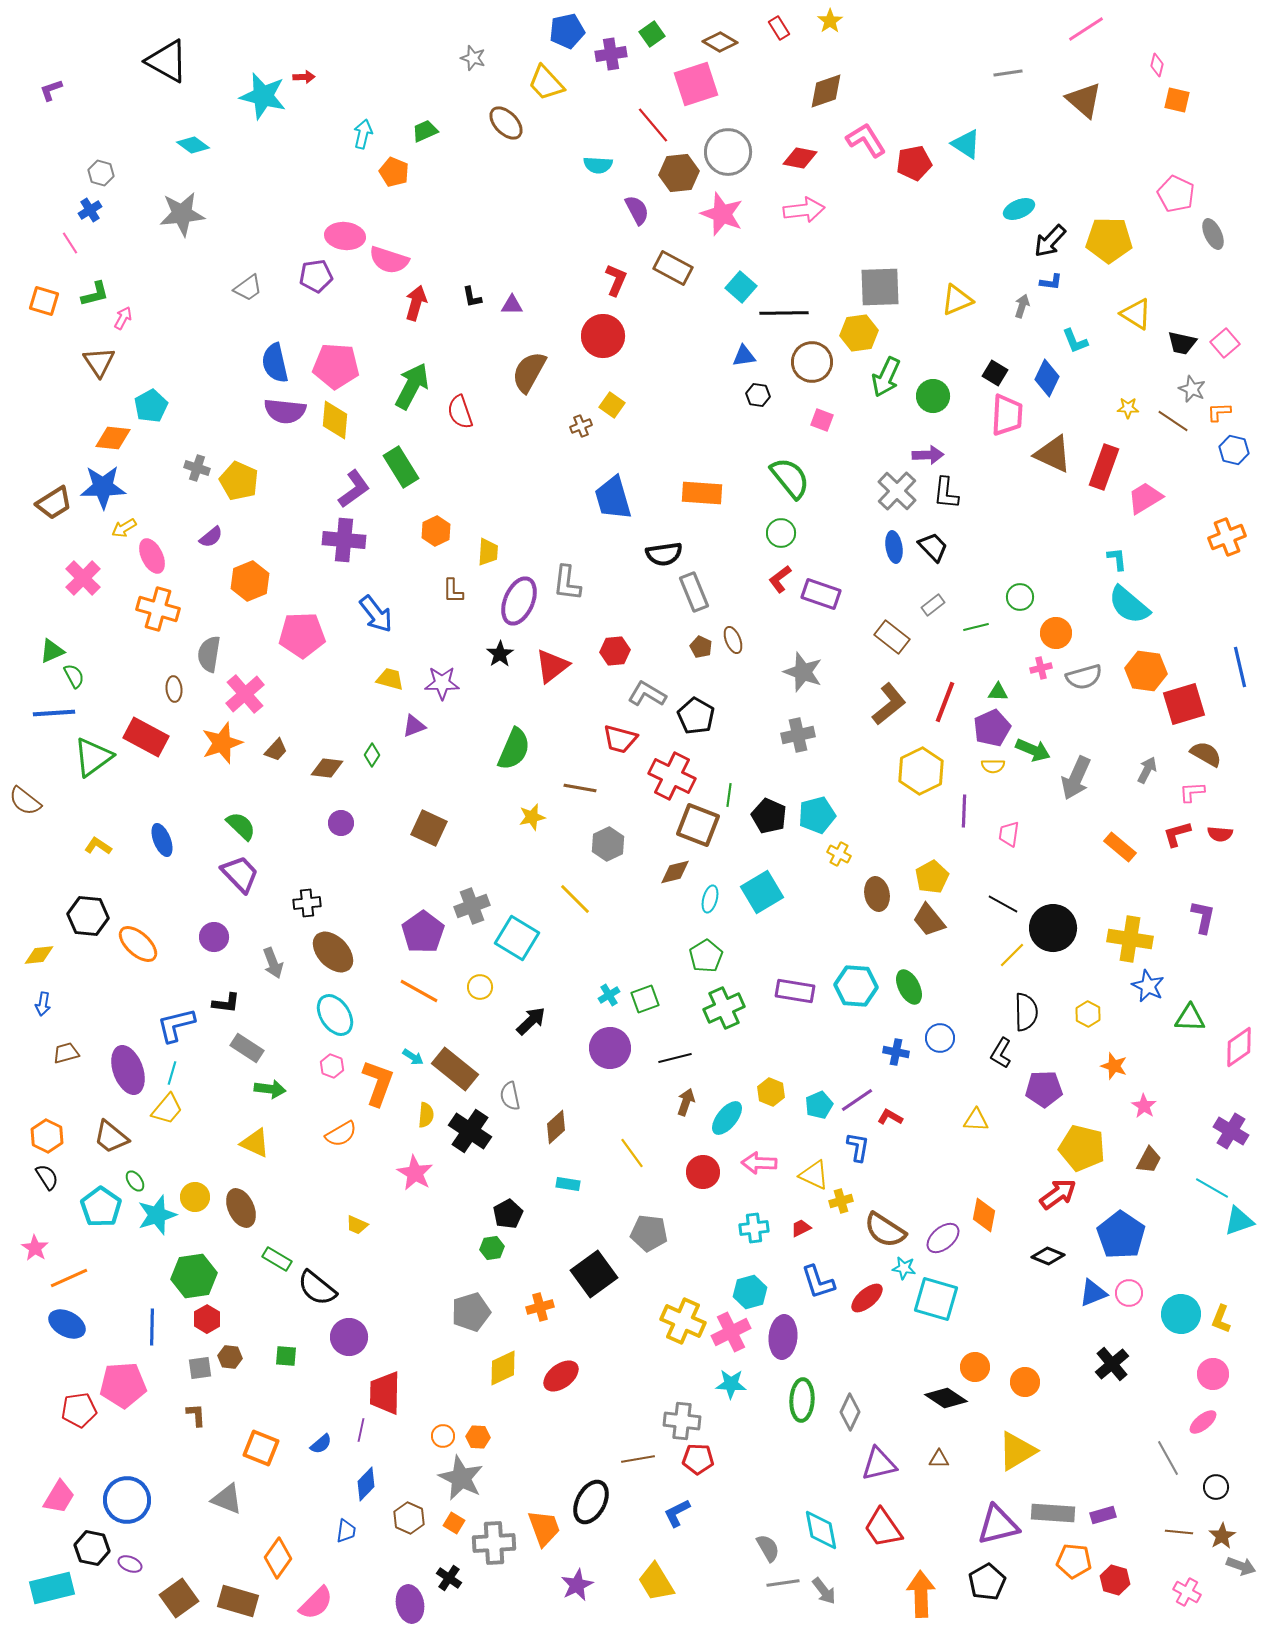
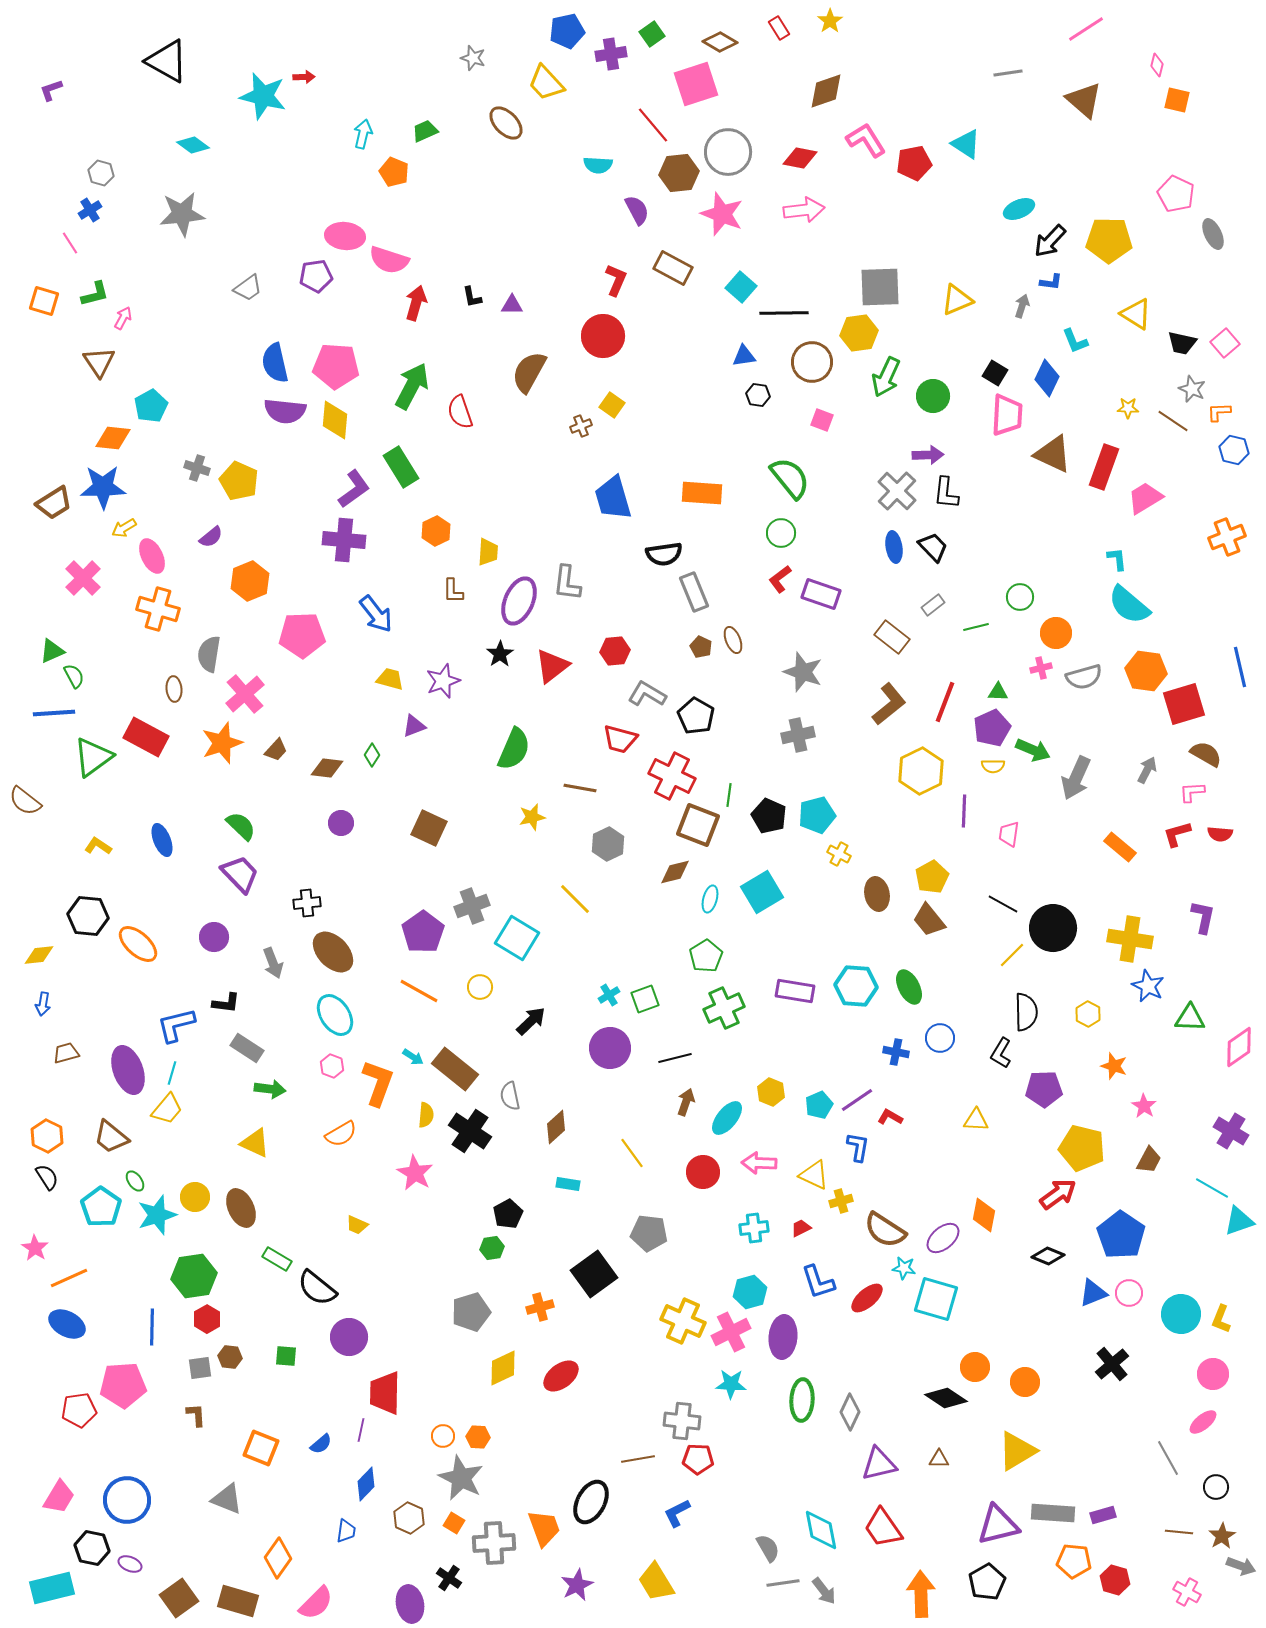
purple star at (442, 683): moved 1 px right, 2 px up; rotated 20 degrees counterclockwise
